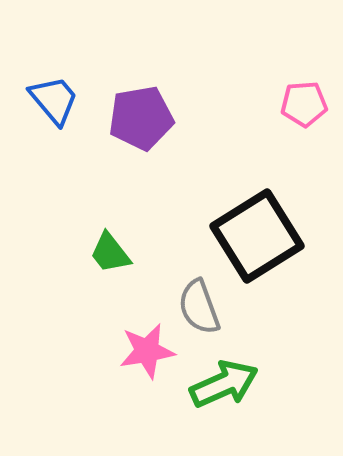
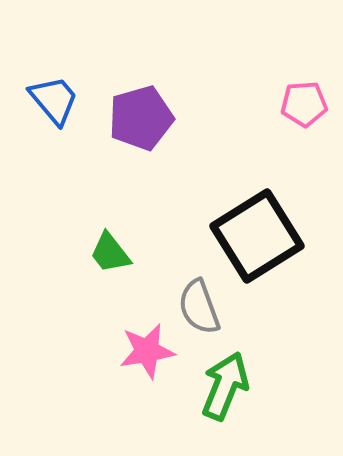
purple pentagon: rotated 6 degrees counterclockwise
green arrow: moved 1 px right, 2 px down; rotated 44 degrees counterclockwise
